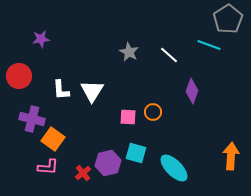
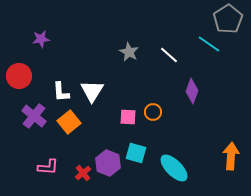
cyan line: moved 1 px up; rotated 15 degrees clockwise
white L-shape: moved 2 px down
purple cross: moved 2 px right, 3 px up; rotated 25 degrees clockwise
orange square: moved 16 px right, 17 px up; rotated 15 degrees clockwise
purple hexagon: rotated 25 degrees counterclockwise
